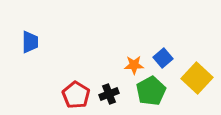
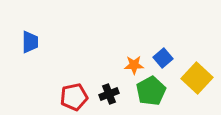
red pentagon: moved 2 px left, 2 px down; rotated 28 degrees clockwise
